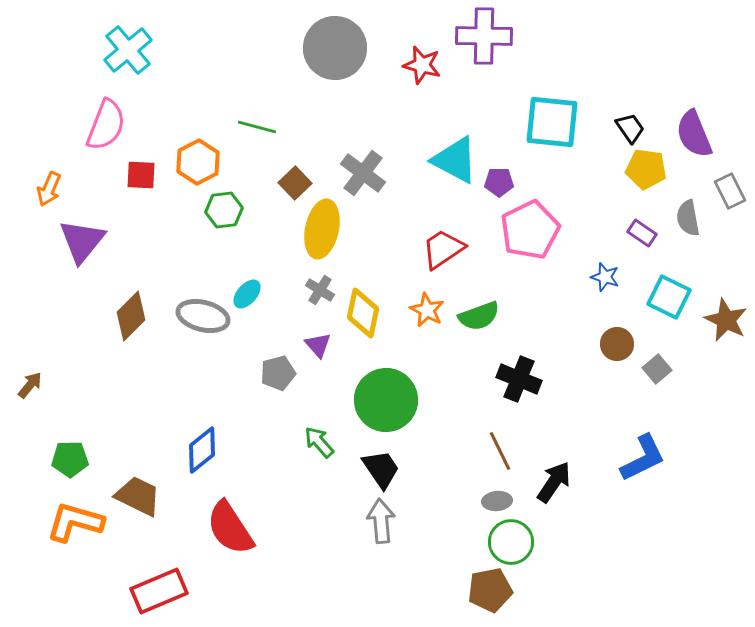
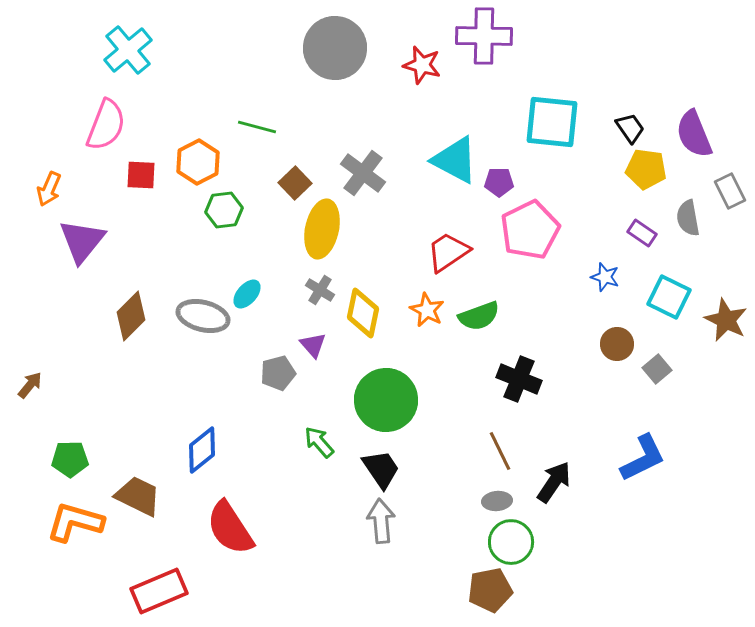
red trapezoid at (443, 249): moved 5 px right, 3 px down
purple triangle at (318, 345): moved 5 px left
